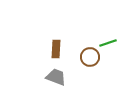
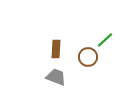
green line: moved 3 px left, 3 px up; rotated 24 degrees counterclockwise
brown circle: moved 2 px left
